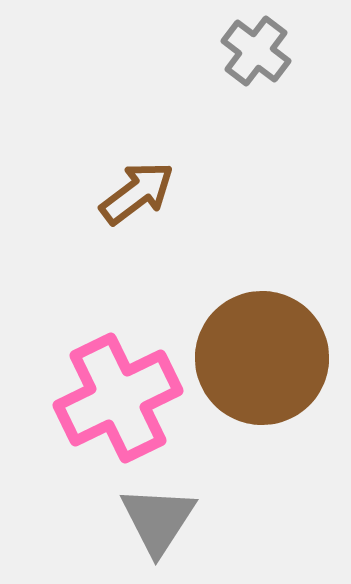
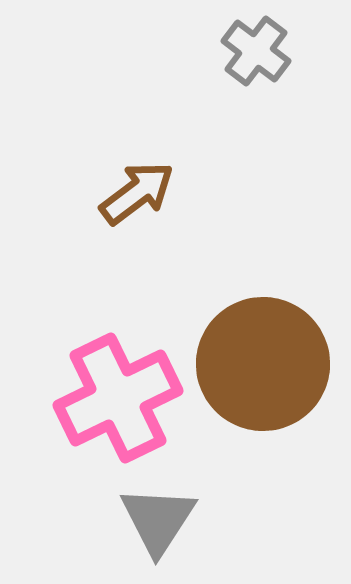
brown circle: moved 1 px right, 6 px down
